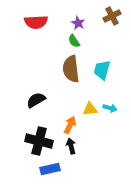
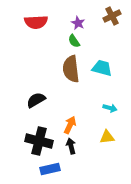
cyan trapezoid: moved 2 px up; rotated 90 degrees clockwise
yellow triangle: moved 17 px right, 28 px down
